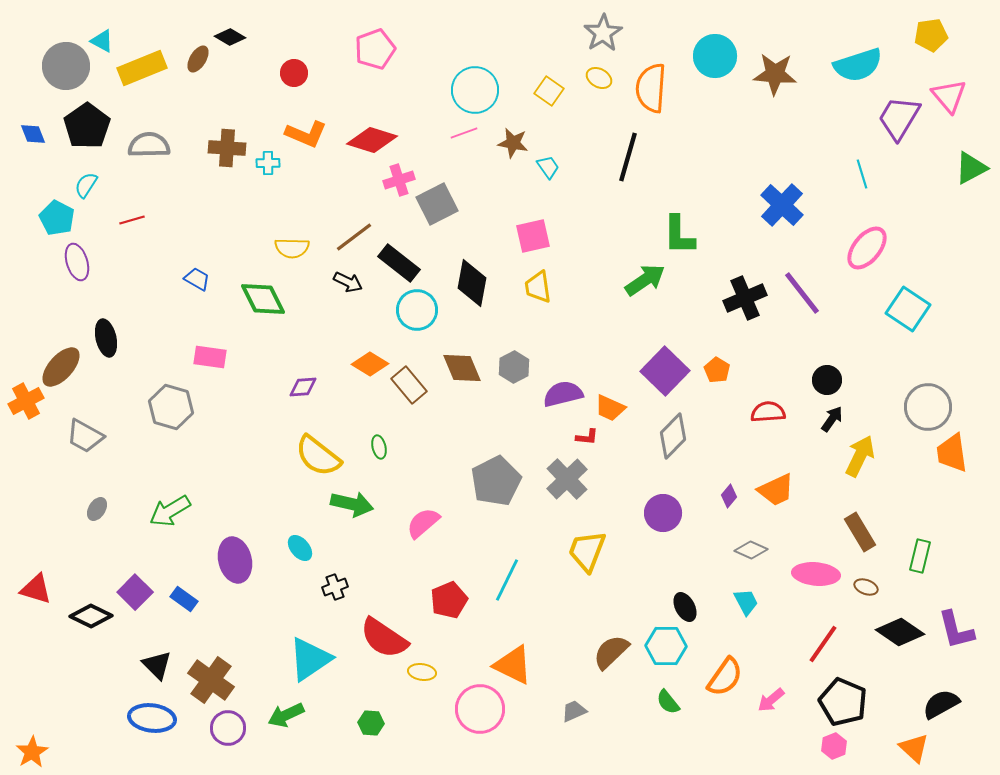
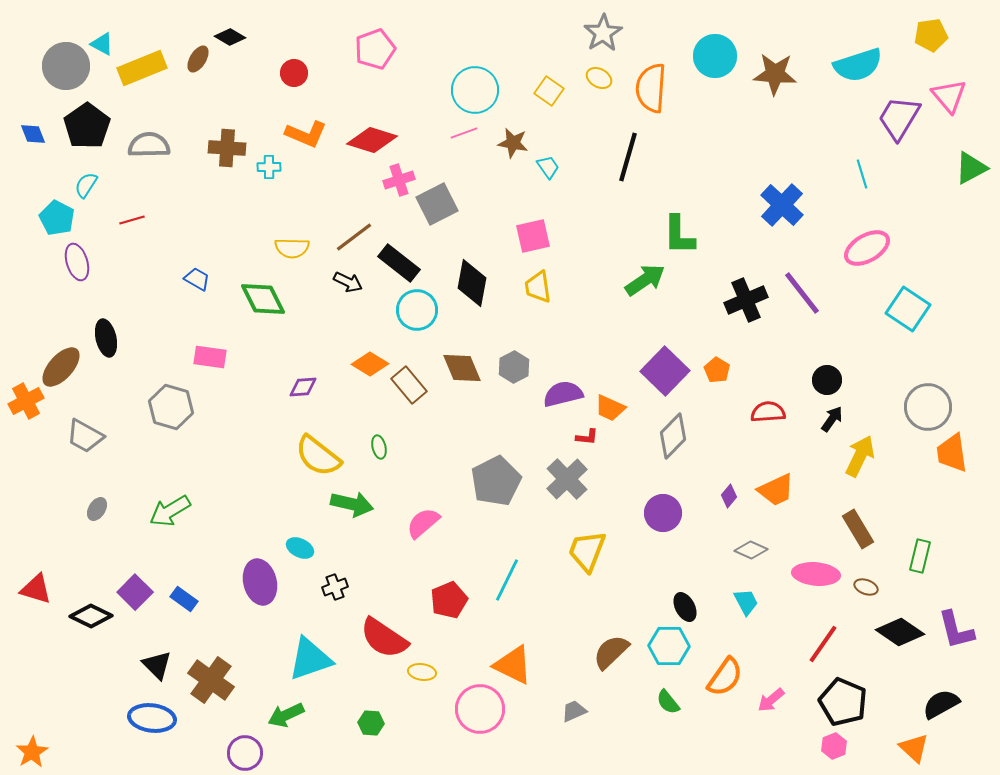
cyan triangle at (102, 41): moved 3 px down
cyan cross at (268, 163): moved 1 px right, 4 px down
pink ellipse at (867, 248): rotated 21 degrees clockwise
black cross at (745, 298): moved 1 px right, 2 px down
brown rectangle at (860, 532): moved 2 px left, 3 px up
cyan ellipse at (300, 548): rotated 24 degrees counterclockwise
purple ellipse at (235, 560): moved 25 px right, 22 px down
cyan hexagon at (666, 646): moved 3 px right
cyan triangle at (310, 659): rotated 15 degrees clockwise
purple circle at (228, 728): moved 17 px right, 25 px down
